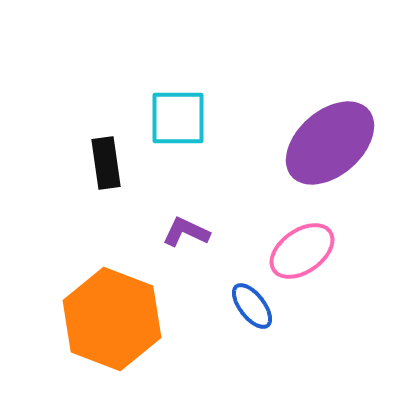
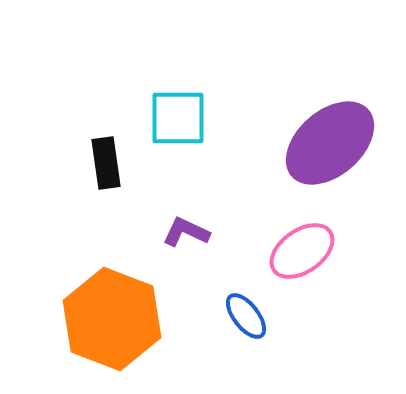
blue ellipse: moved 6 px left, 10 px down
